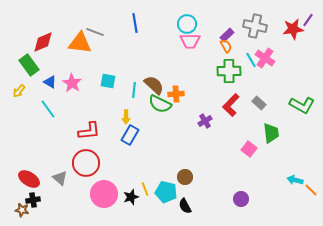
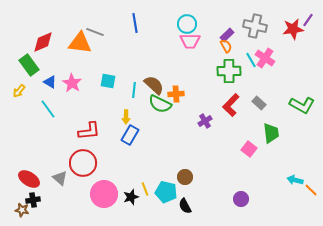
red circle at (86, 163): moved 3 px left
